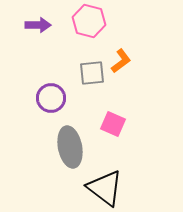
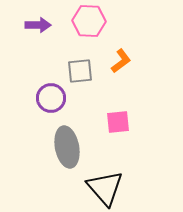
pink hexagon: rotated 12 degrees counterclockwise
gray square: moved 12 px left, 2 px up
pink square: moved 5 px right, 2 px up; rotated 30 degrees counterclockwise
gray ellipse: moved 3 px left
black triangle: rotated 12 degrees clockwise
